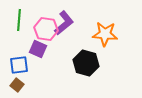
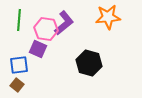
orange star: moved 3 px right, 17 px up; rotated 10 degrees counterclockwise
black hexagon: moved 3 px right
